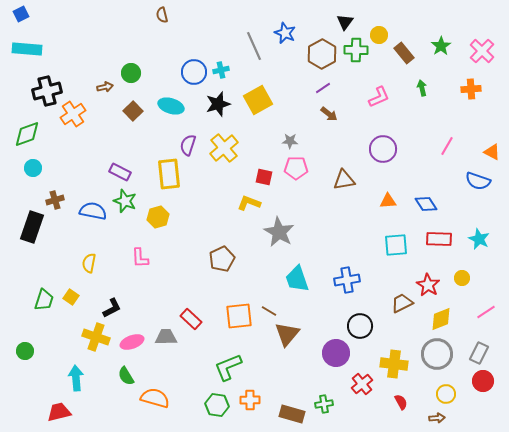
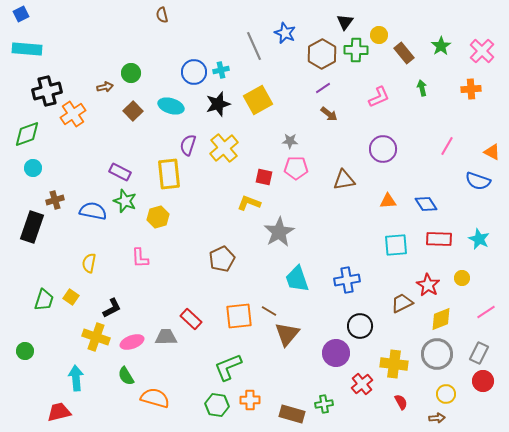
gray star at (279, 232): rotated 12 degrees clockwise
